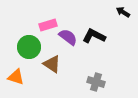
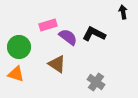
black arrow: rotated 48 degrees clockwise
black L-shape: moved 2 px up
green circle: moved 10 px left
brown triangle: moved 5 px right
orange triangle: moved 3 px up
gray cross: rotated 18 degrees clockwise
